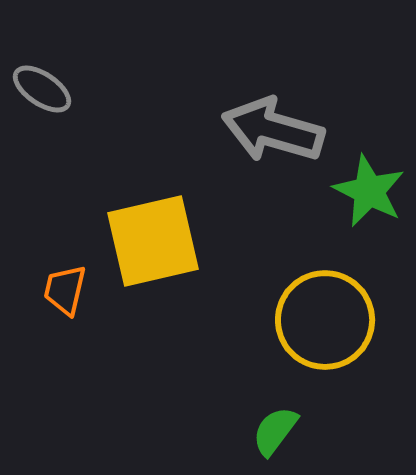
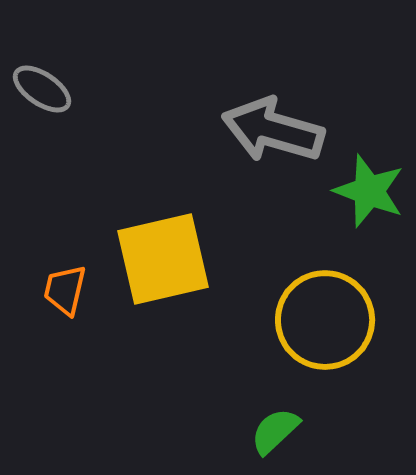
green star: rotated 6 degrees counterclockwise
yellow square: moved 10 px right, 18 px down
green semicircle: rotated 10 degrees clockwise
